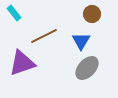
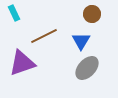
cyan rectangle: rotated 14 degrees clockwise
